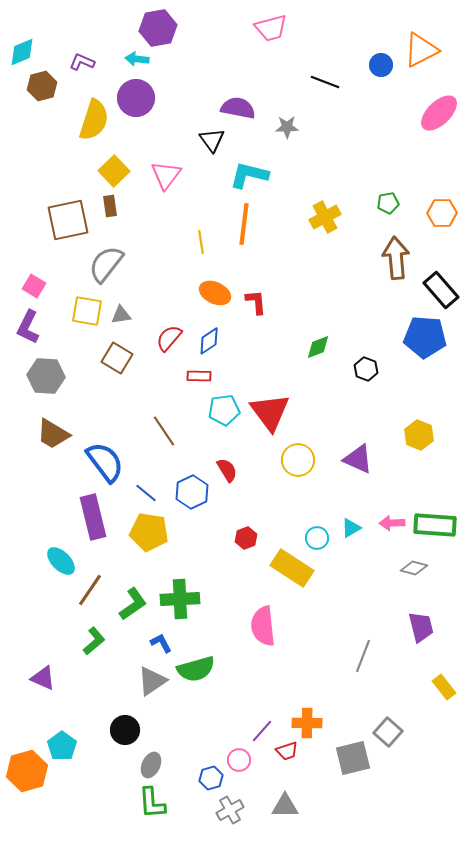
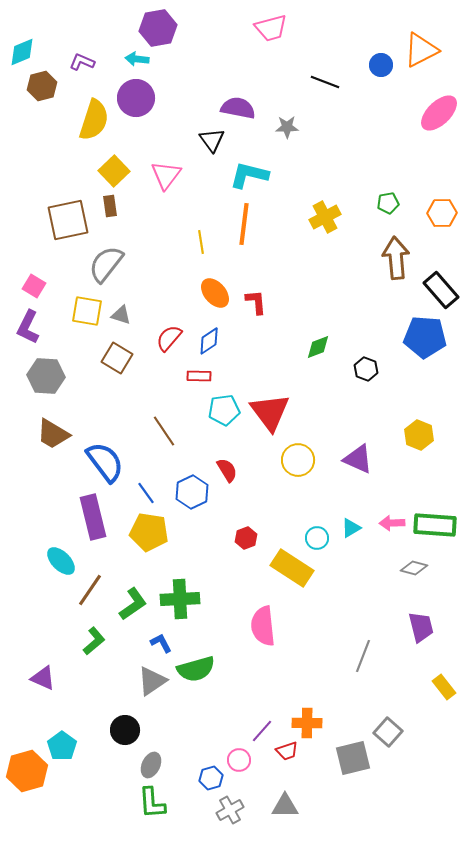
orange ellipse at (215, 293): rotated 24 degrees clockwise
gray triangle at (121, 315): rotated 25 degrees clockwise
blue line at (146, 493): rotated 15 degrees clockwise
